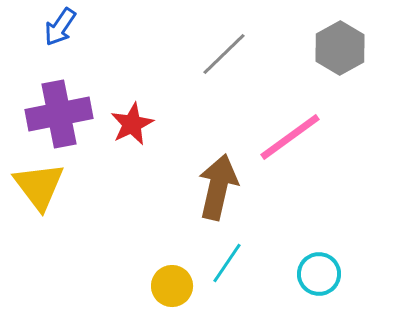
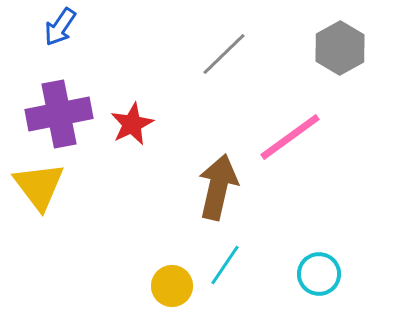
cyan line: moved 2 px left, 2 px down
